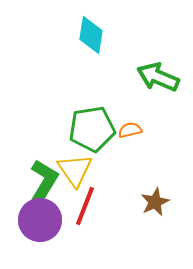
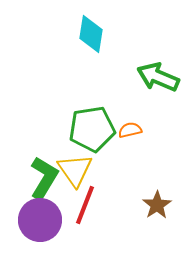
cyan diamond: moved 1 px up
green L-shape: moved 3 px up
brown star: moved 2 px right, 3 px down; rotated 8 degrees counterclockwise
red line: moved 1 px up
